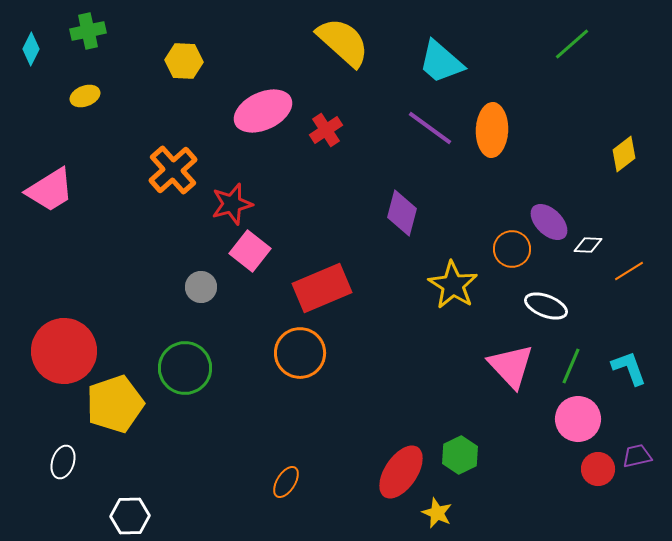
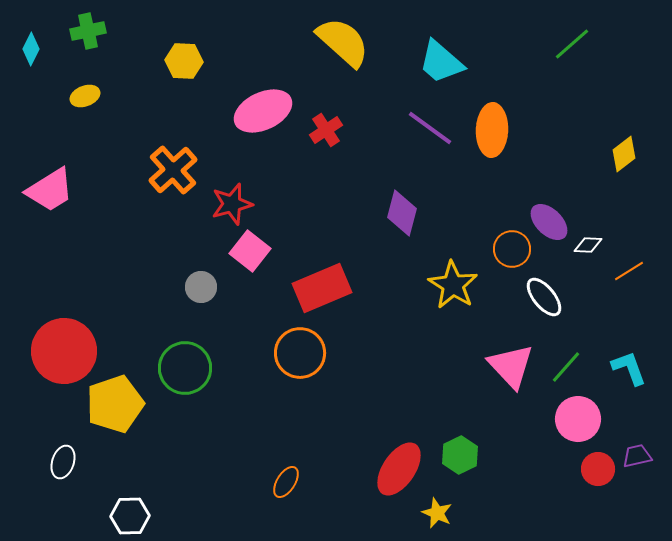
white ellipse at (546, 306): moved 2 px left, 9 px up; rotated 30 degrees clockwise
green line at (571, 366): moved 5 px left, 1 px down; rotated 18 degrees clockwise
red ellipse at (401, 472): moved 2 px left, 3 px up
